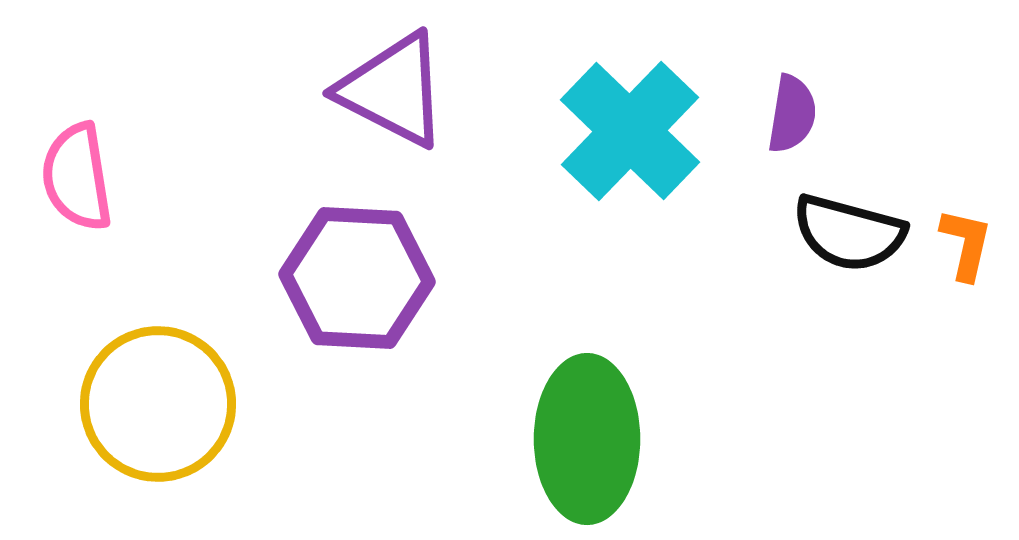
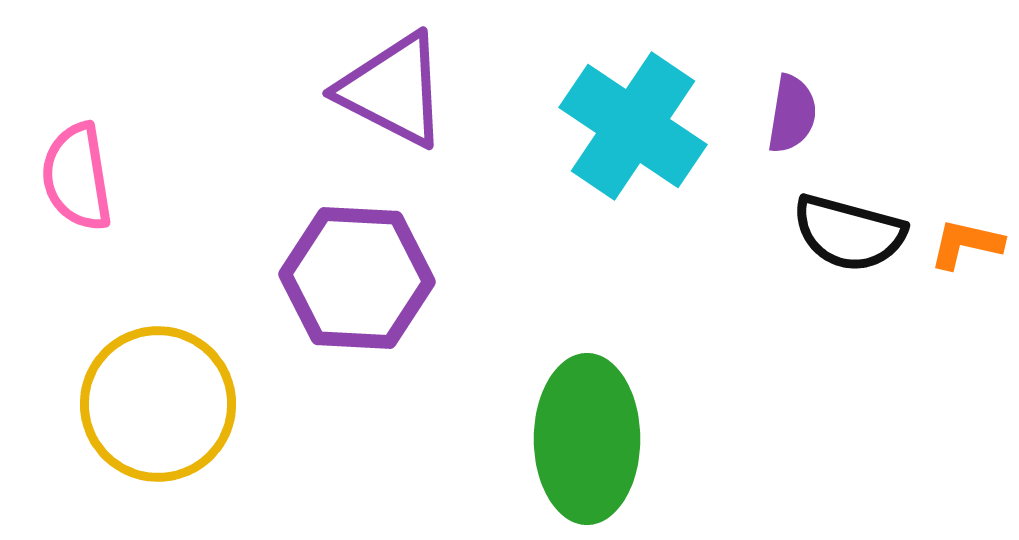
cyan cross: moved 3 px right, 5 px up; rotated 10 degrees counterclockwise
orange L-shape: rotated 90 degrees counterclockwise
